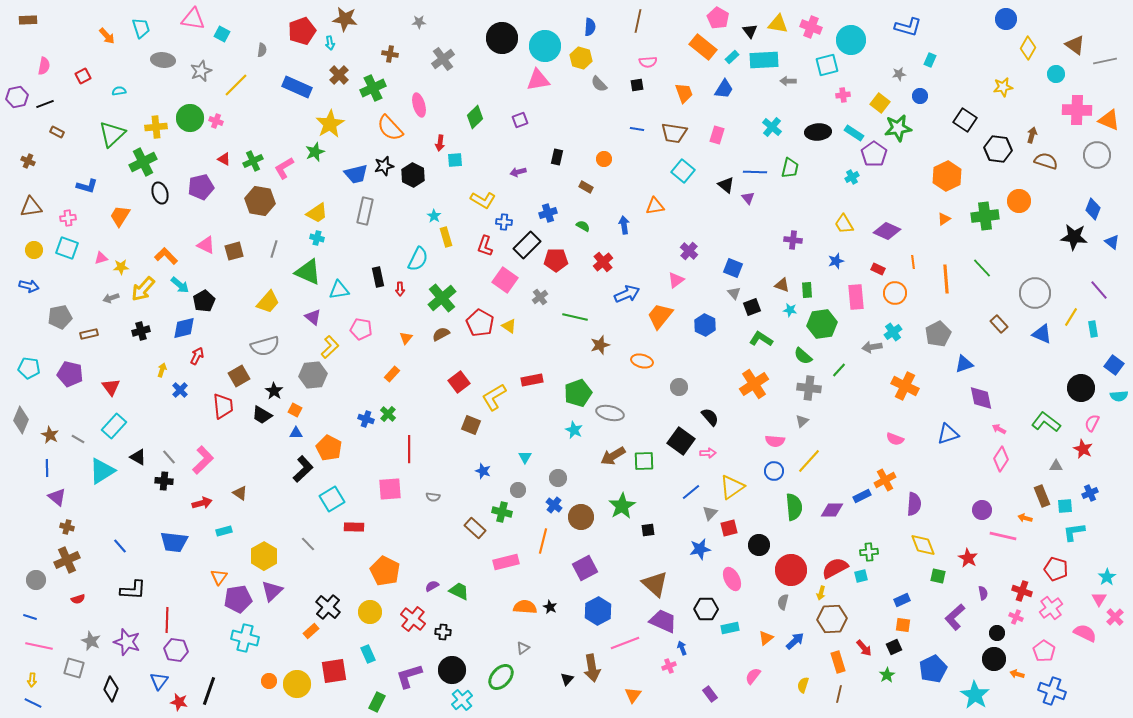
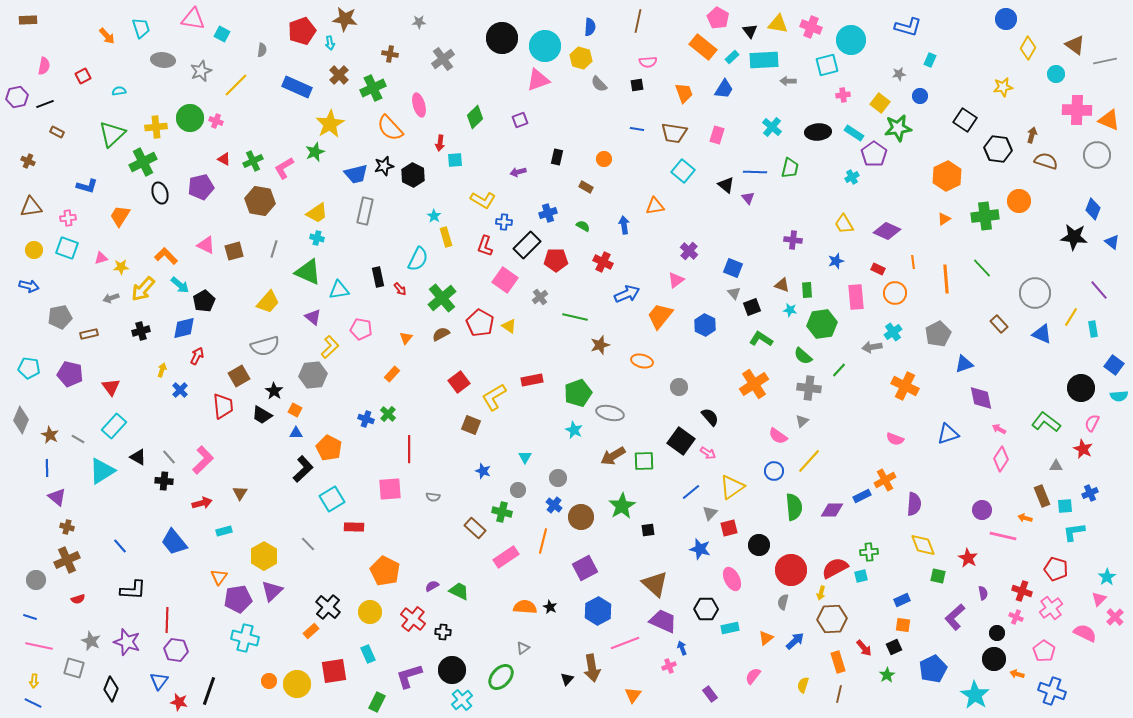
pink triangle at (538, 80): rotated 10 degrees counterclockwise
red cross at (603, 262): rotated 24 degrees counterclockwise
red arrow at (400, 289): rotated 40 degrees counterclockwise
pink semicircle at (775, 441): moved 3 px right, 5 px up; rotated 30 degrees clockwise
pink arrow at (708, 453): rotated 35 degrees clockwise
brown triangle at (240, 493): rotated 28 degrees clockwise
blue trapezoid at (174, 542): rotated 44 degrees clockwise
blue star at (700, 549): rotated 25 degrees clockwise
pink rectangle at (506, 562): moved 5 px up; rotated 20 degrees counterclockwise
pink triangle at (1099, 599): rotated 14 degrees clockwise
yellow arrow at (32, 680): moved 2 px right, 1 px down
